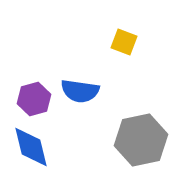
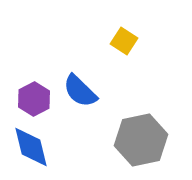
yellow square: moved 1 px up; rotated 12 degrees clockwise
blue semicircle: rotated 36 degrees clockwise
purple hexagon: rotated 12 degrees counterclockwise
